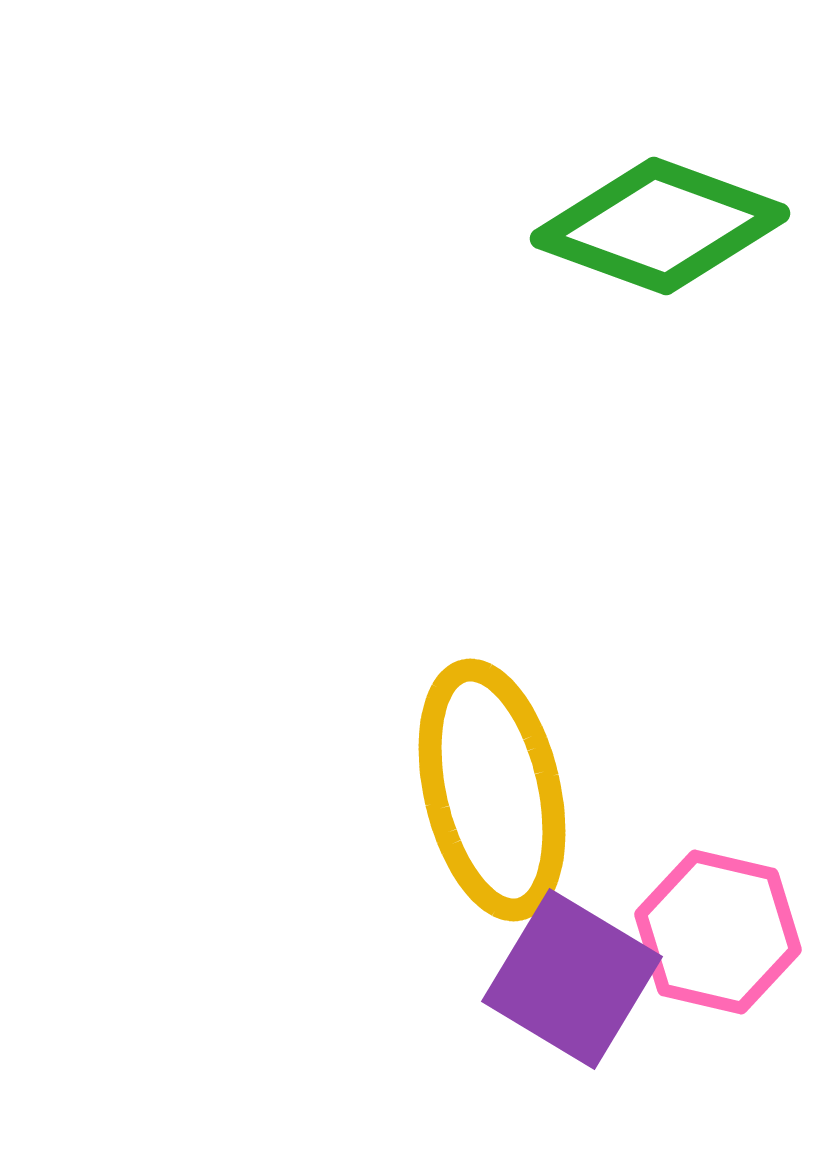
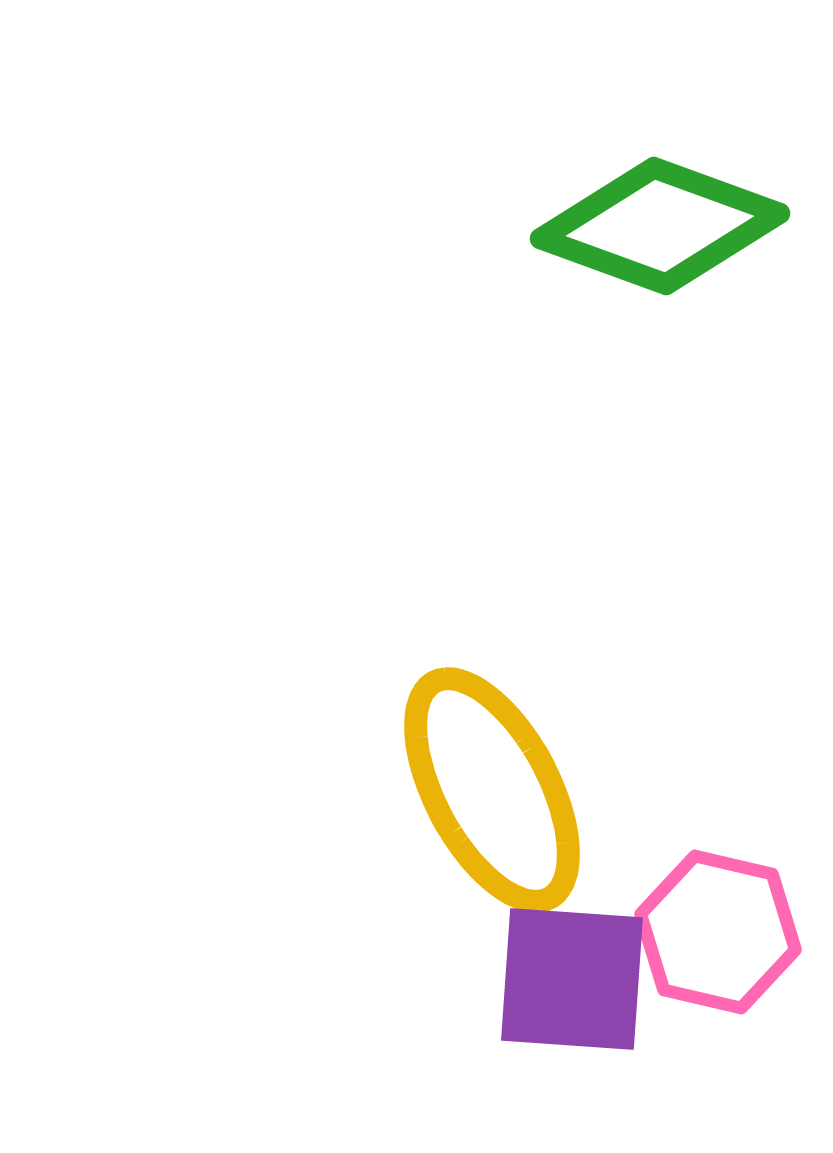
yellow ellipse: rotated 15 degrees counterclockwise
purple square: rotated 27 degrees counterclockwise
